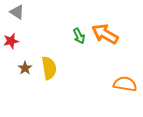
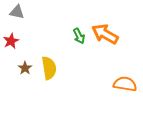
gray triangle: rotated 21 degrees counterclockwise
red star: rotated 14 degrees counterclockwise
